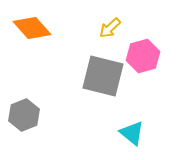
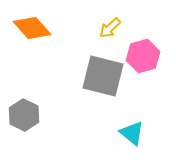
gray hexagon: rotated 12 degrees counterclockwise
